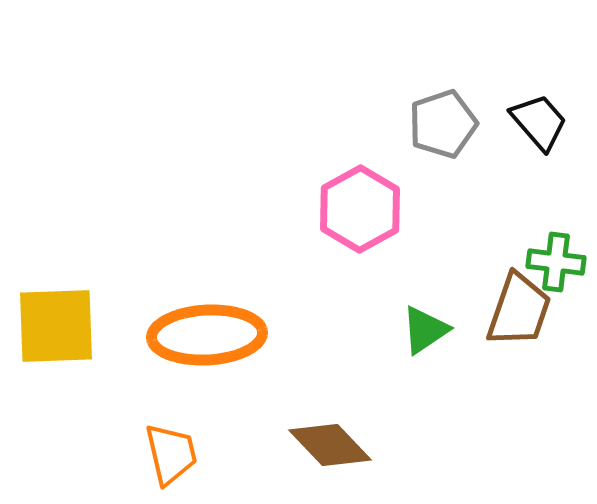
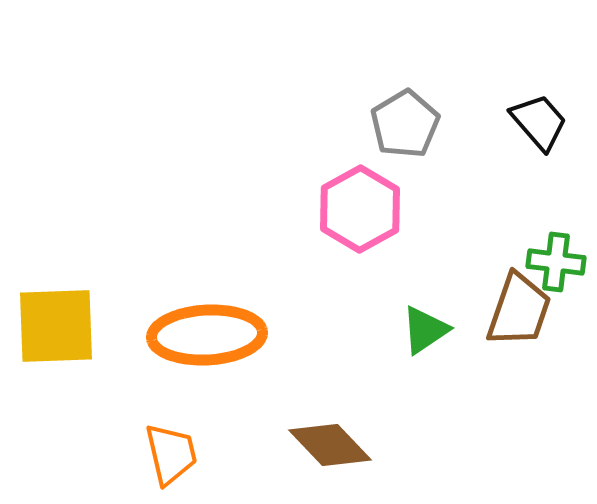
gray pentagon: moved 38 px left; rotated 12 degrees counterclockwise
